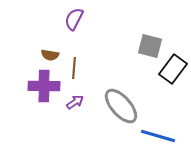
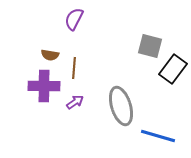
gray ellipse: rotated 24 degrees clockwise
